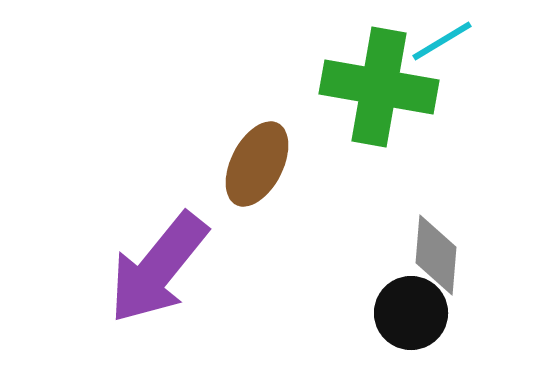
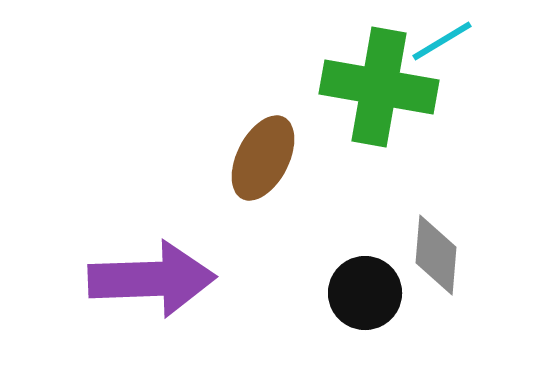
brown ellipse: moved 6 px right, 6 px up
purple arrow: moved 6 px left, 11 px down; rotated 131 degrees counterclockwise
black circle: moved 46 px left, 20 px up
